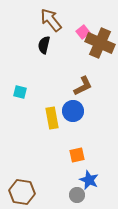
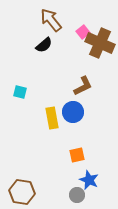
black semicircle: rotated 144 degrees counterclockwise
blue circle: moved 1 px down
